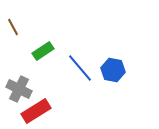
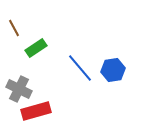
brown line: moved 1 px right, 1 px down
green rectangle: moved 7 px left, 3 px up
blue hexagon: rotated 20 degrees counterclockwise
red rectangle: rotated 16 degrees clockwise
